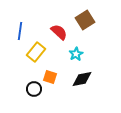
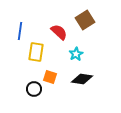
yellow rectangle: rotated 30 degrees counterclockwise
black diamond: rotated 20 degrees clockwise
